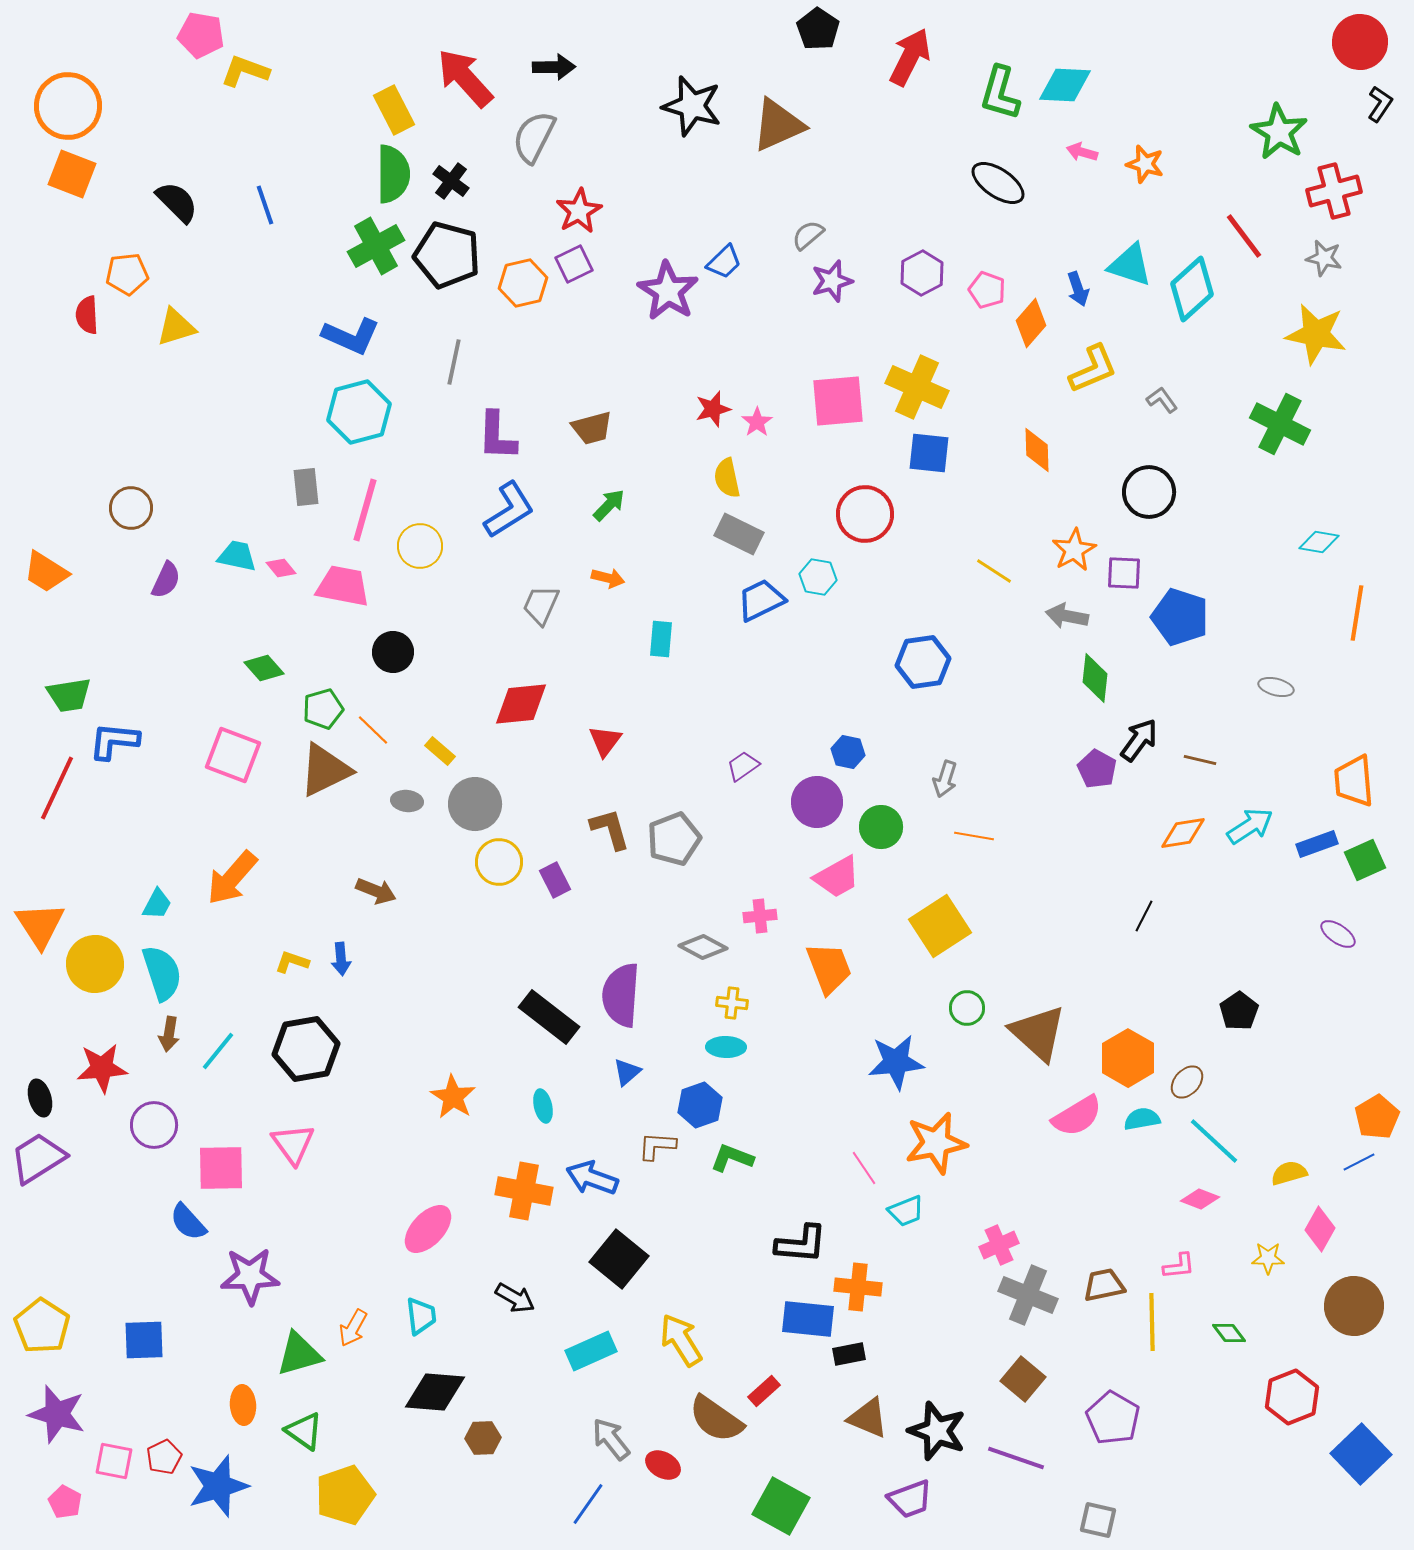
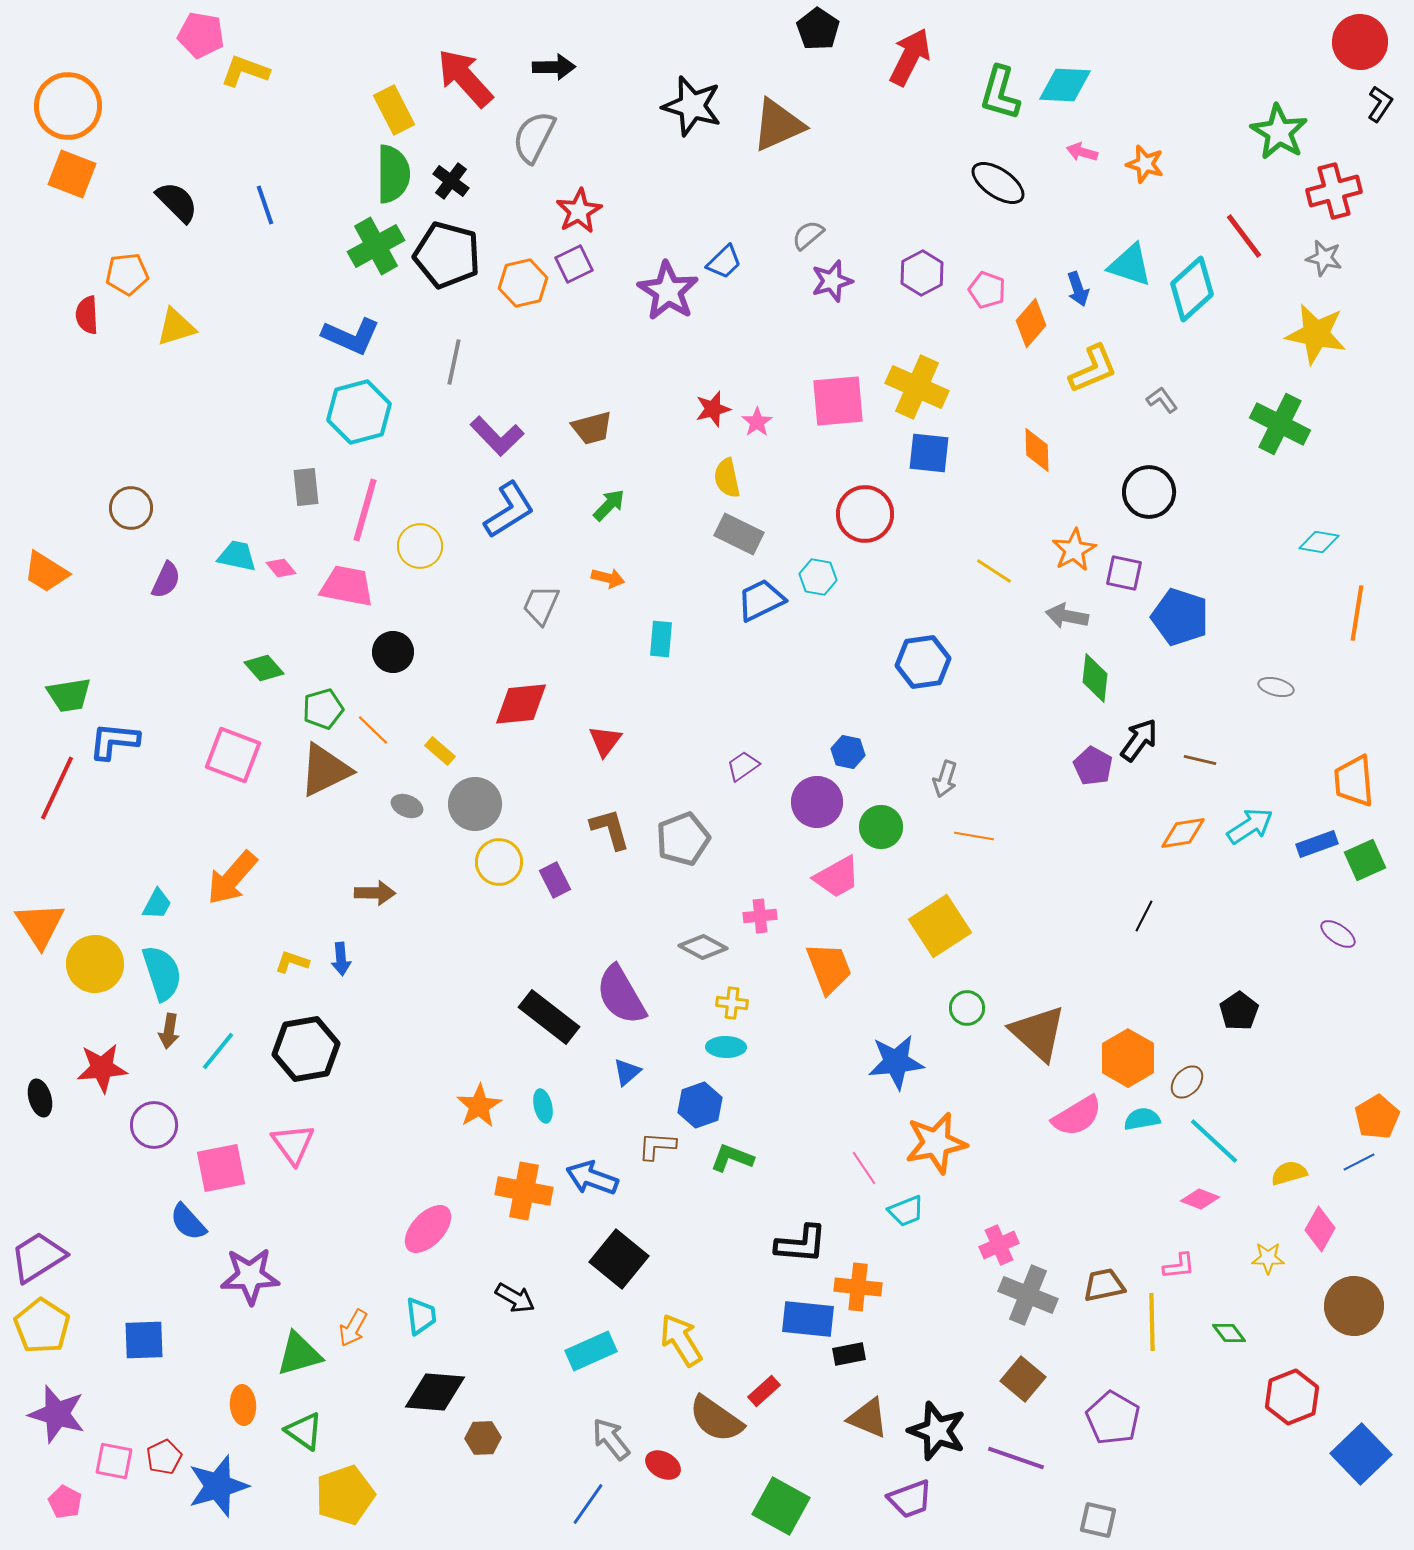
purple L-shape at (497, 436): rotated 46 degrees counterclockwise
purple square at (1124, 573): rotated 9 degrees clockwise
pink trapezoid at (343, 586): moved 4 px right
purple pentagon at (1097, 769): moved 4 px left, 3 px up
gray ellipse at (407, 801): moved 5 px down; rotated 16 degrees clockwise
gray pentagon at (674, 839): moved 9 px right
brown arrow at (376, 891): moved 1 px left, 2 px down; rotated 21 degrees counterclockwise
purple semicircle at (621, 995): rotated 34 degrees counterclockwise
brown arrow at (169, 1034): moved 3 px up
orange star at (453, 1097): moved 26 px right, 9 px down; rotated 9 degrees clockwise
purple trapezoid at (38, 1158): moved 99 px down
pink square at (221, 1168): rotated 10 degrees counterclockwise
